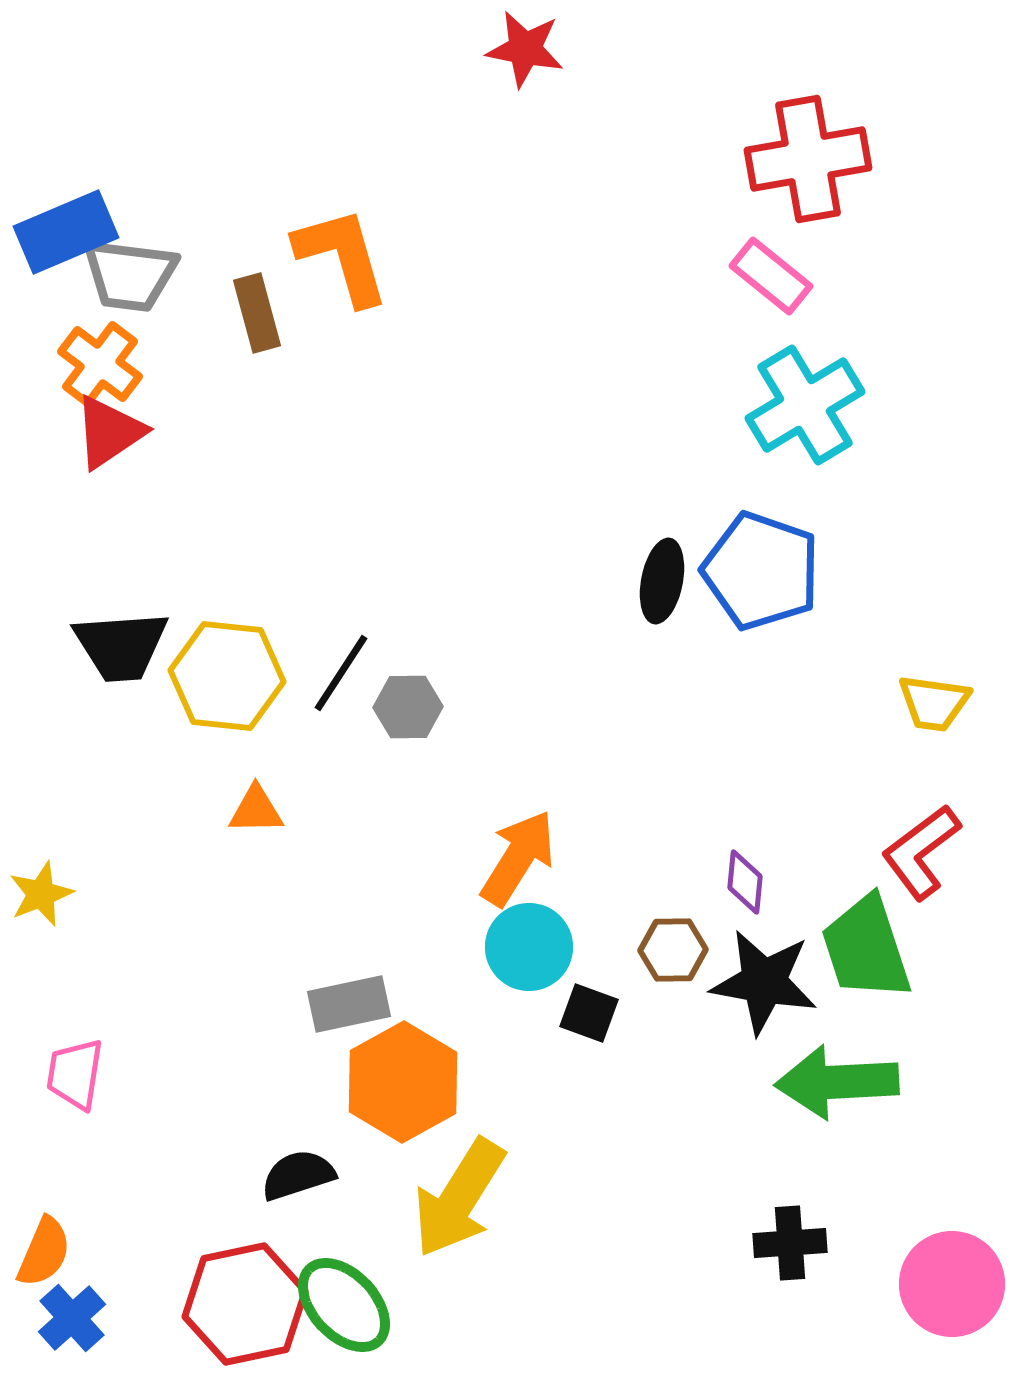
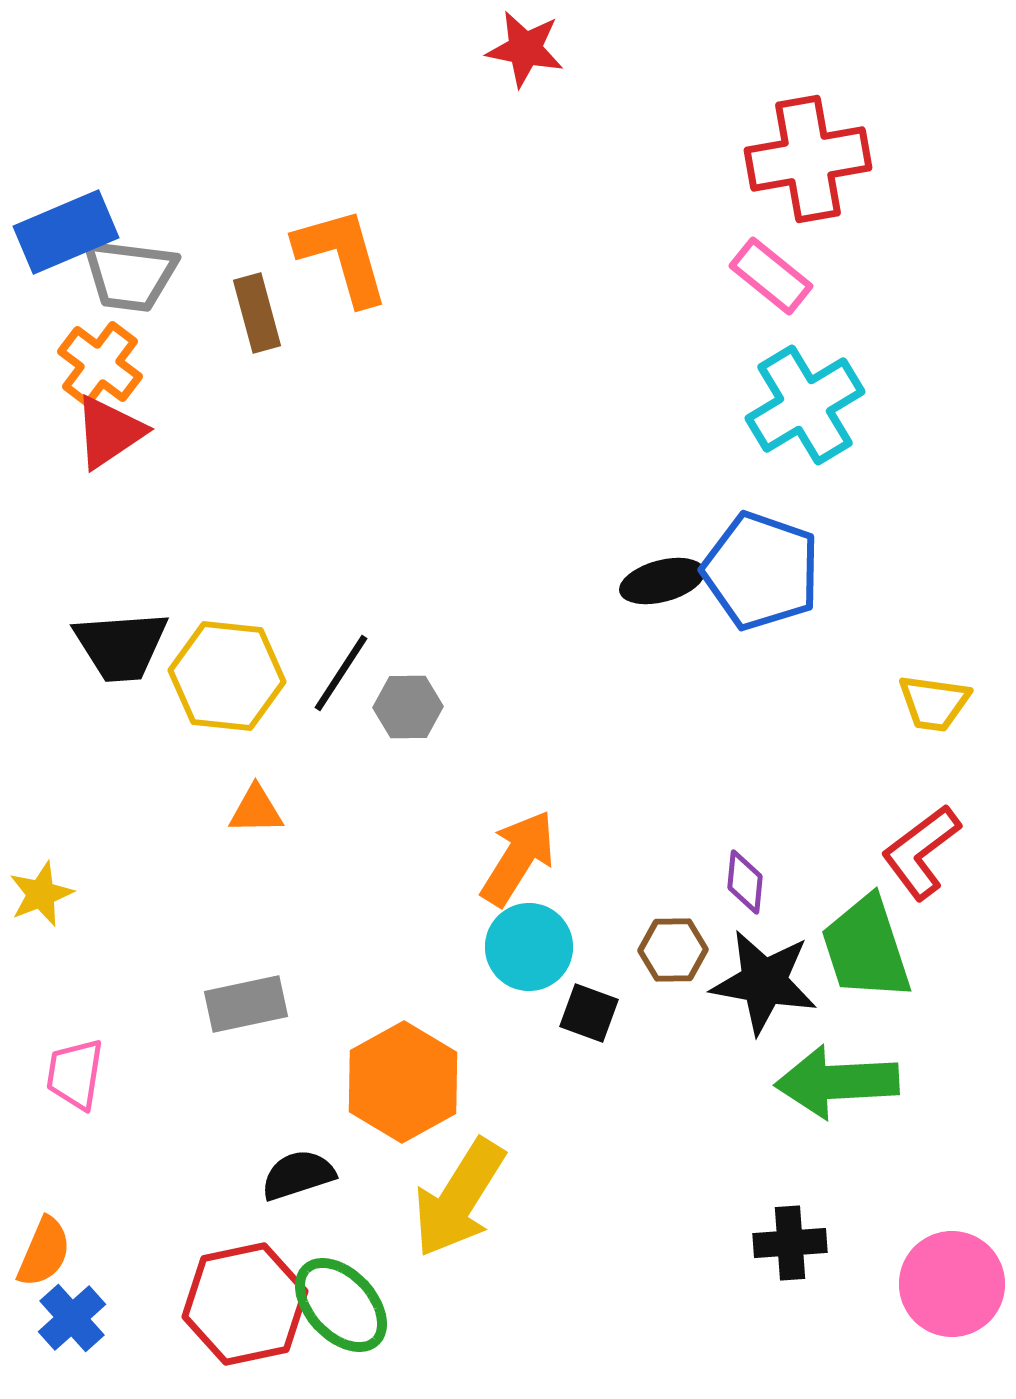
black ellipse: rotated 64 degrees clockwise
gray rectangle: moved 103 px left
green ellipse: moved 3 px left
